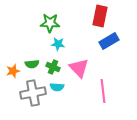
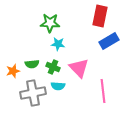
cyan semicircle: moved 1 px right, 1 px up
